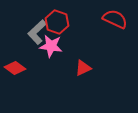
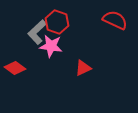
red semicircle: moved 1 px down
